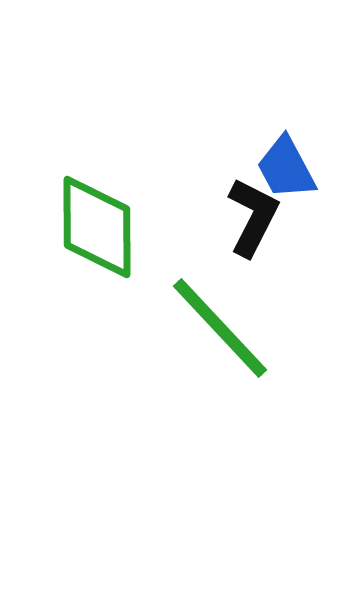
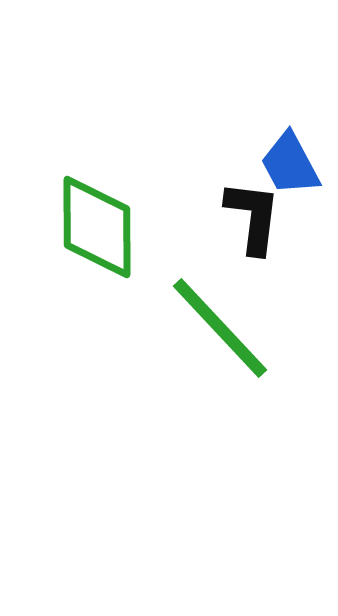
blue trapezoid: moved 4 px right, 4 px up
black L-shape: rotated 20 degrees counterclockwise
